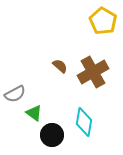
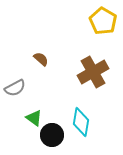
brown semicircle: moved 19 px left, 7 px up
gray semicircle: moved 6 px up
green triangle: moved 5 px down
cyan diamond: moved 3 px left
